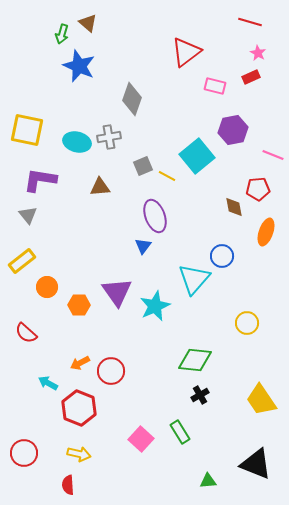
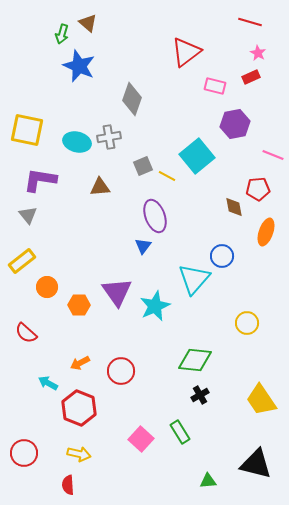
purple hexagon at (233, 130): moved 2 px right, 6 px up
red circle at (111, 371): moved 10 px right
black triangle at (256, 464): rotated 8 degrees counterclockwise
